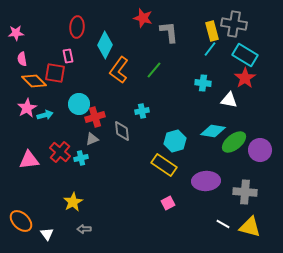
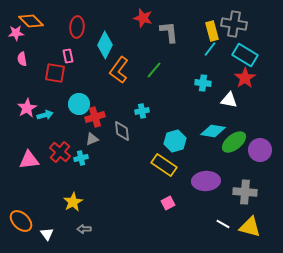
orange diamond at (34, 81): moved 3 px left, 60 px up
